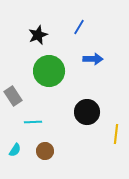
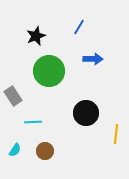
black star: moved 2 px left, 1 px down
black circle: moved 1 px left, 1 px down
